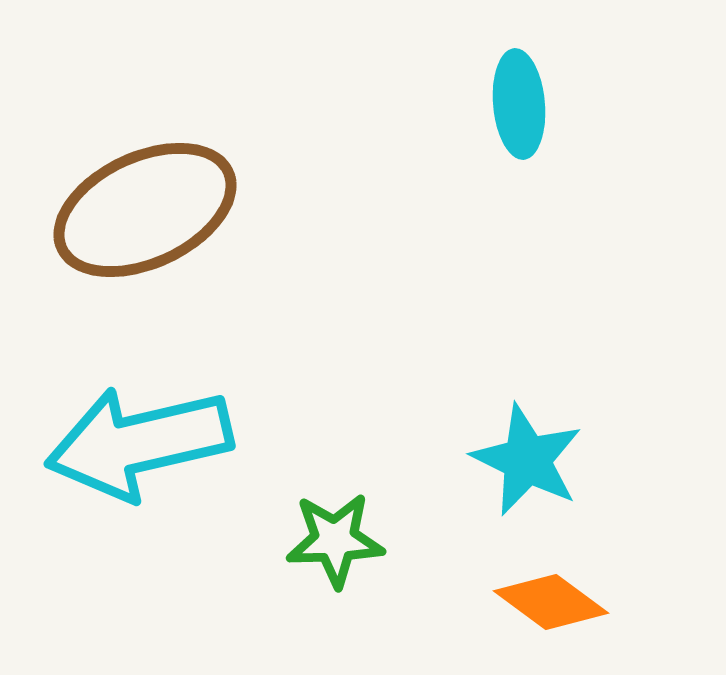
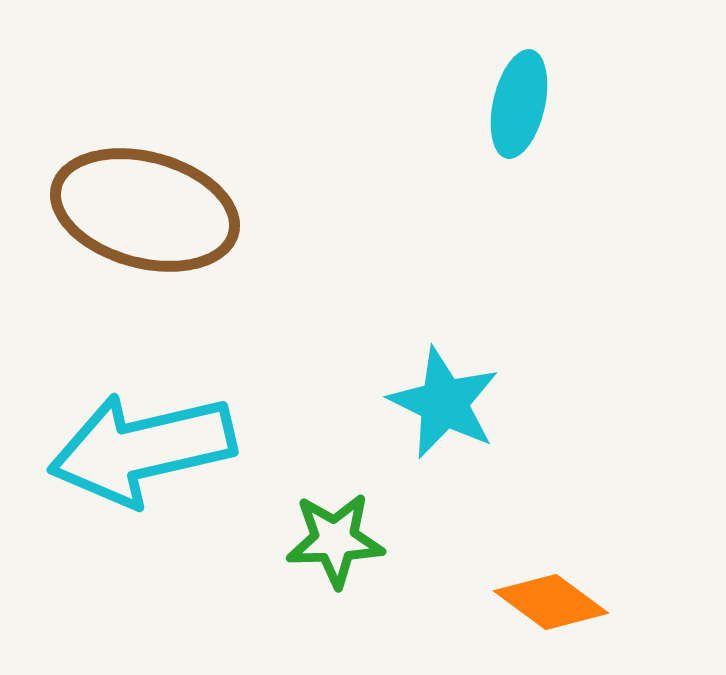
cyan ellipse: rotated 18 degrees clockwise
brown ellipse: rotated 40 degrees clockwise
cyan arrow: moved 3 px right, 6 px down
cyan star: moved 83 px left, 57 px up
